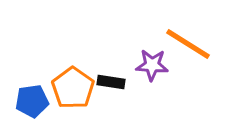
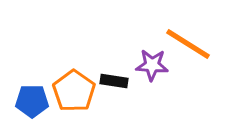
black rectangle: moved 3 px right, 1 px up
orange pentagon: moved 1 px right, 3 px down
blue pentagon: rotated 8 degrees clockwise
